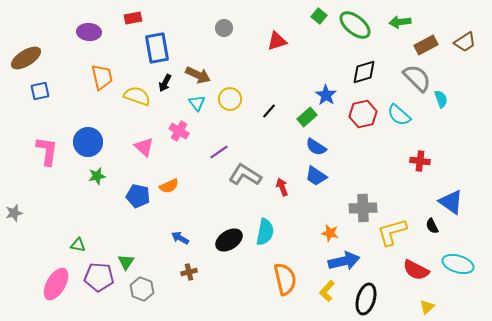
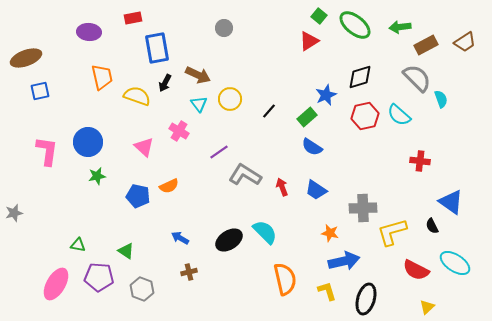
green arrow at (400, 22): moved 5 px down
red triangle at (277, 41): moved 32 px right; rotated 15 degrees counterclockwise
brown ellipse at (26, 58): rotated 12 degrees clockwise
black diamond at (364, 72): moved 4 px left, 5 px down
blue star at (326, 95): rotated 15 degrees clockwise
cyan triangle at (197, 103): moved 2 px right, 1 px down
red hexagon at (363, 114): moved 2 px right, 2 px down
blue semicircle at (316, 147): moved 4 px left
blue trapezoid at (316, 176): moved 14 px down
cyan semicircle at (265, 232): rotated 56 degrees counterclockwise
green triangle at (126, 262): moved 11 px up; rotated 30 degrees counterclockwise
cyan ellipse at (458, 264): moved 3 px left, 1 px up; rotated 16 degrees clockwise
yellow L-shape at (327, 291): rotated 120 degrees clockwise
